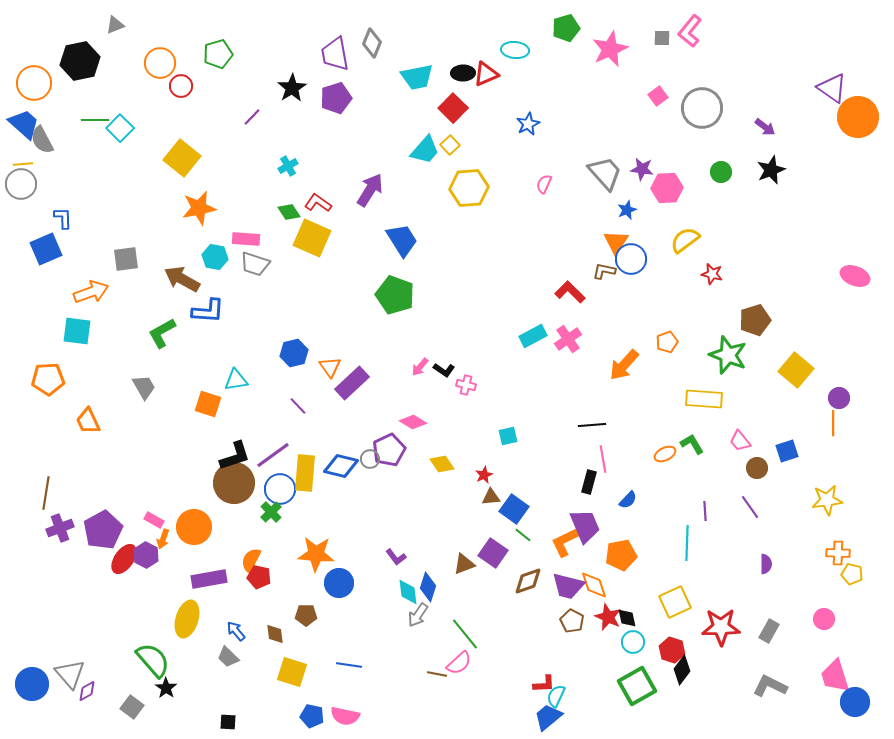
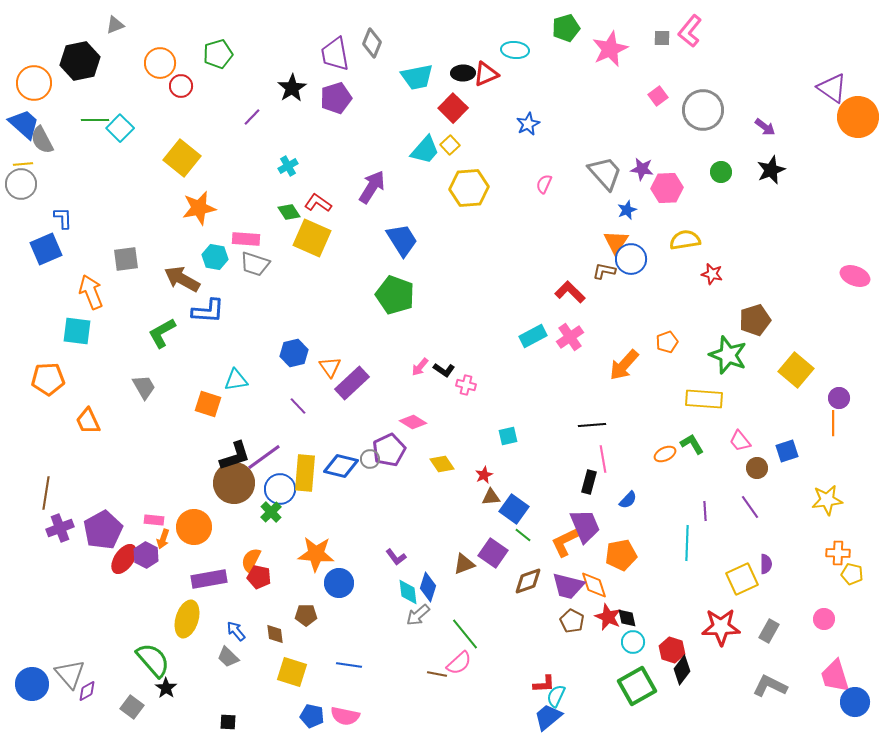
gray circle at (702, 108): moved 1 px right, 2 px down
purple arrow at (370, 190): moved 2 px right, 3 px up
yellow semicircle at (685, 240): rotated 28 degrees clockwise
orange arrow at (91, 292): rotated 92 degrees counterclockwise
pink cross at (568, 339): moved 2 px right, 2 px up
purple line at (273, 455): moved 9 px left, 2 px down
pink rectangle at (154, 520): rotated 24 degrees counterclockwise
yellow square at (675, 602): moved 67 px right, 23 px up
gray arrow at (418, 615): rotated 15 degrees clockwise
